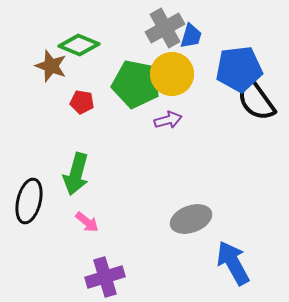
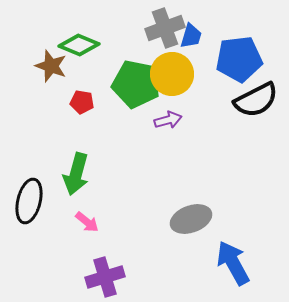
gray cross: rotated 9 degrees clockwise
blue pentagon: moved 10 px up
black semicircle: rotated 81 degrees counterclockwise
